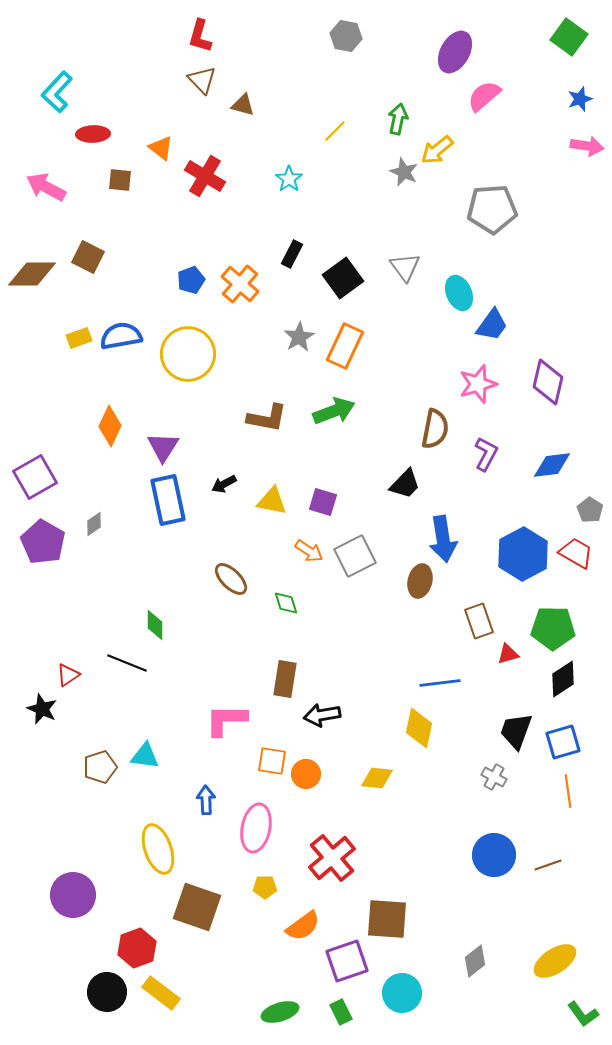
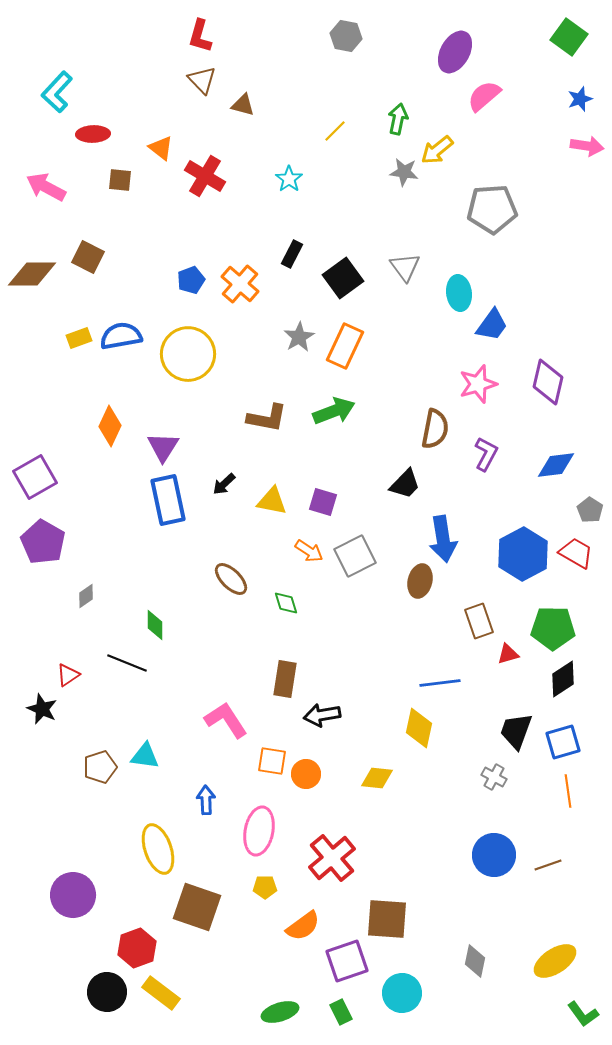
gray star at (404, 172): rotated 16 degrees counterclockwise
cyan ellipse at (459, 293): rotated 16 degrees clockwise
blue diamond at (552, 465): moved 4 px right
black arrow at (224, 484): rotated 15 degrees counterclockwise
gray diamond at (94, 524): moved 8 px left, 72 px down
pink L-shape at (226, 720): rotated 57 degrees clockwise
pink ellipse at (256, 828): moved 3 px right, 3 px down
gray diamond at (475, 961): rotated 40 degrees counterclockwise
